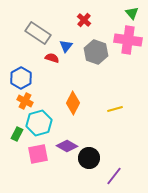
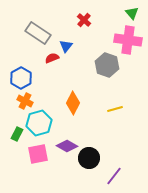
gray hexagon: moved 11 px right, 13 px down
red semicircle: rotated 40 degrees counterclockwise
